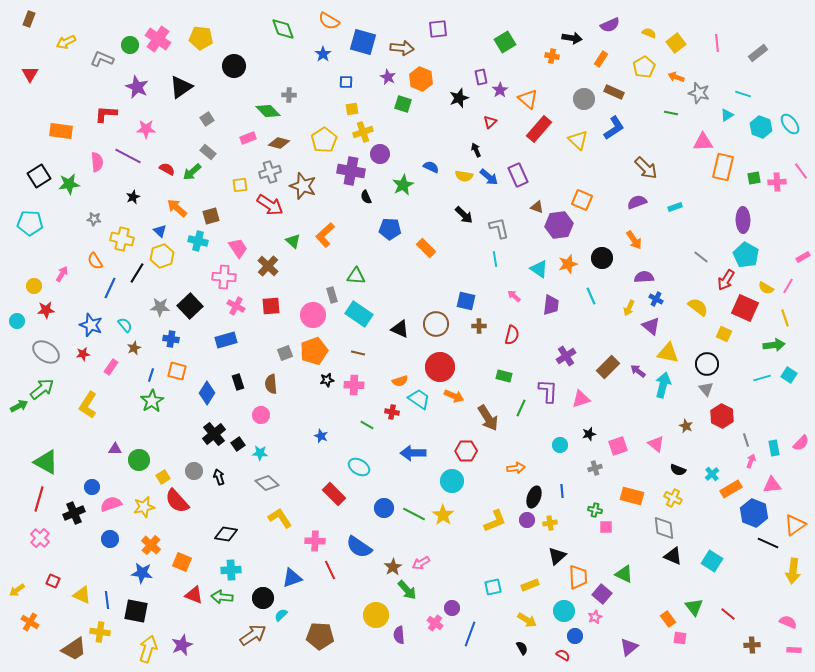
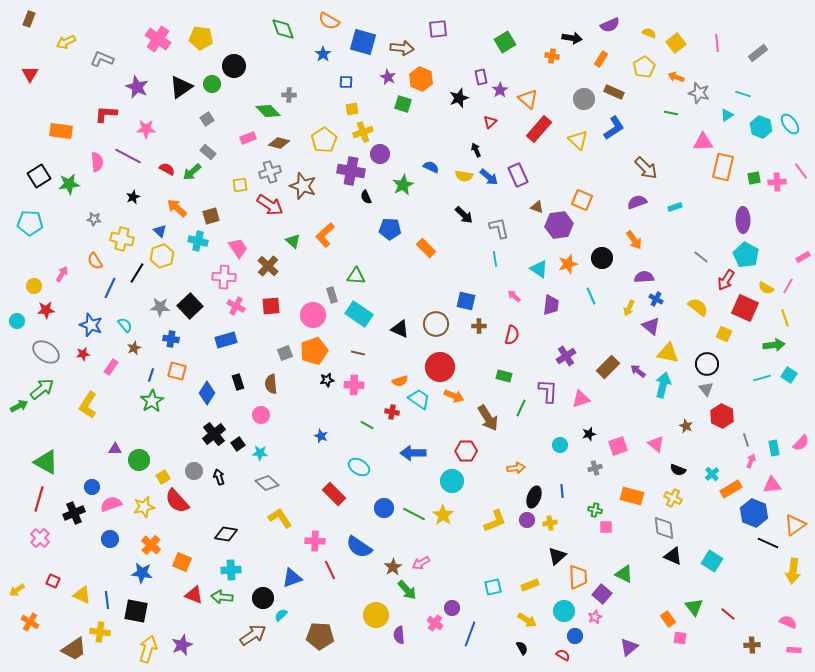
green circle at (130, 45): moved 82 px right, 39 px down
